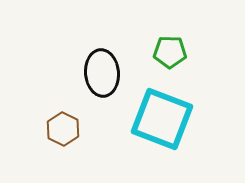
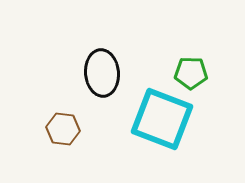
green pentagon: moved 21 px right, 21 px down
brown hexagon: rotated 20 degrees counterclockwise
